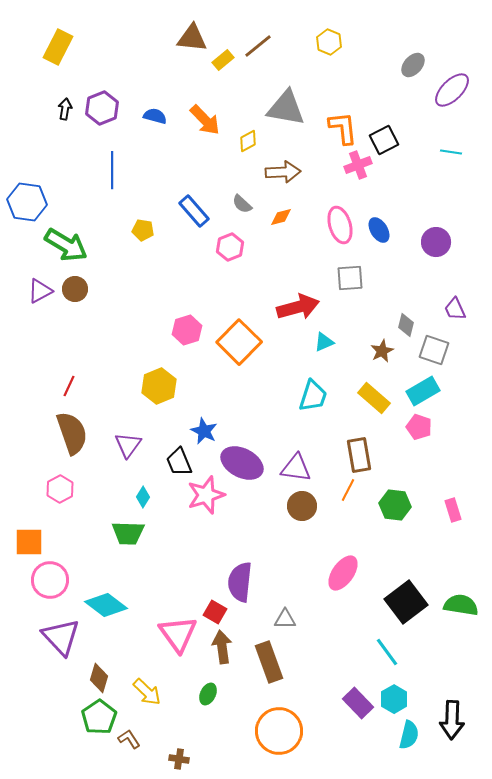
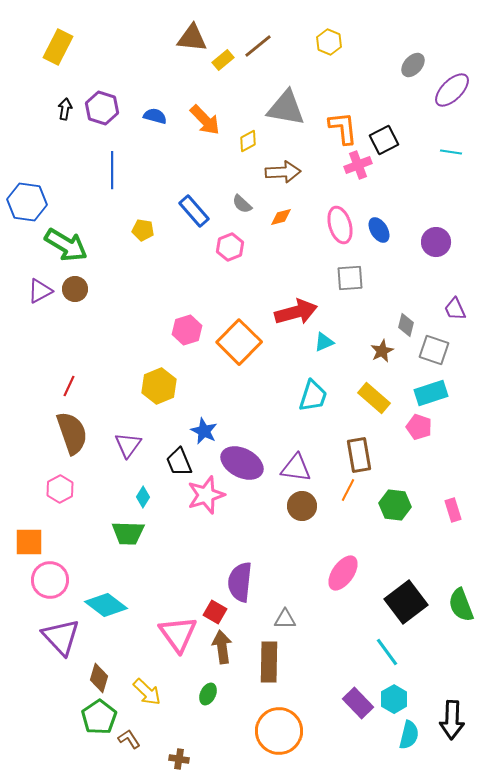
purple hexagon at (102, 108): rotated 20 degrees counterclockwise
red arrow at (298, 307): moved 2 px left, 5 px down
cyan rectangle at (423, 391): moved 8 px right, 2 px down; rotated 12 degrees clockwise
green semicircle at (461, 605): rotated 120 degrees counterclockwise
brown rectangle at (269, 662): rotated 21 degrees clockwise
